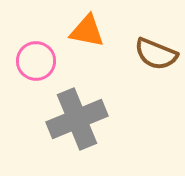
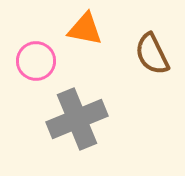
orange triangle: moved 2 px left, 2 px up
brown semicircle: moved 4 px left; rotated 42 degrees clockwise
